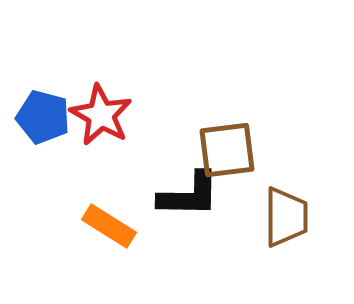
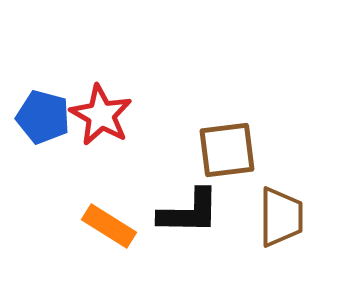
black L-shape: moved 17 px down
brown trapezoid: moved 5 px left
